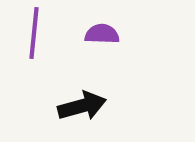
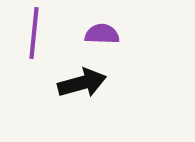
black arrow: moved 23 px up
